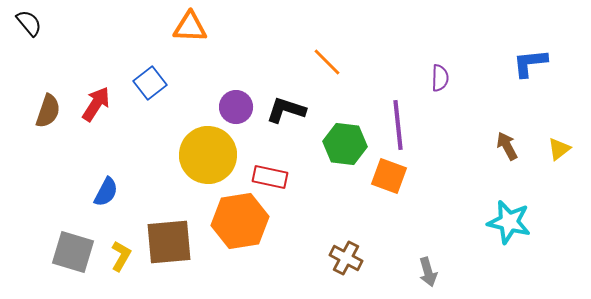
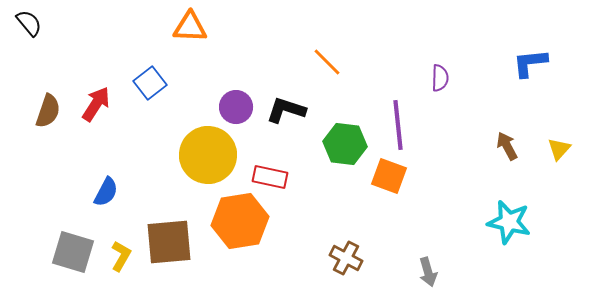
yellow triangle: rotated 10 degrees counterclockwise
